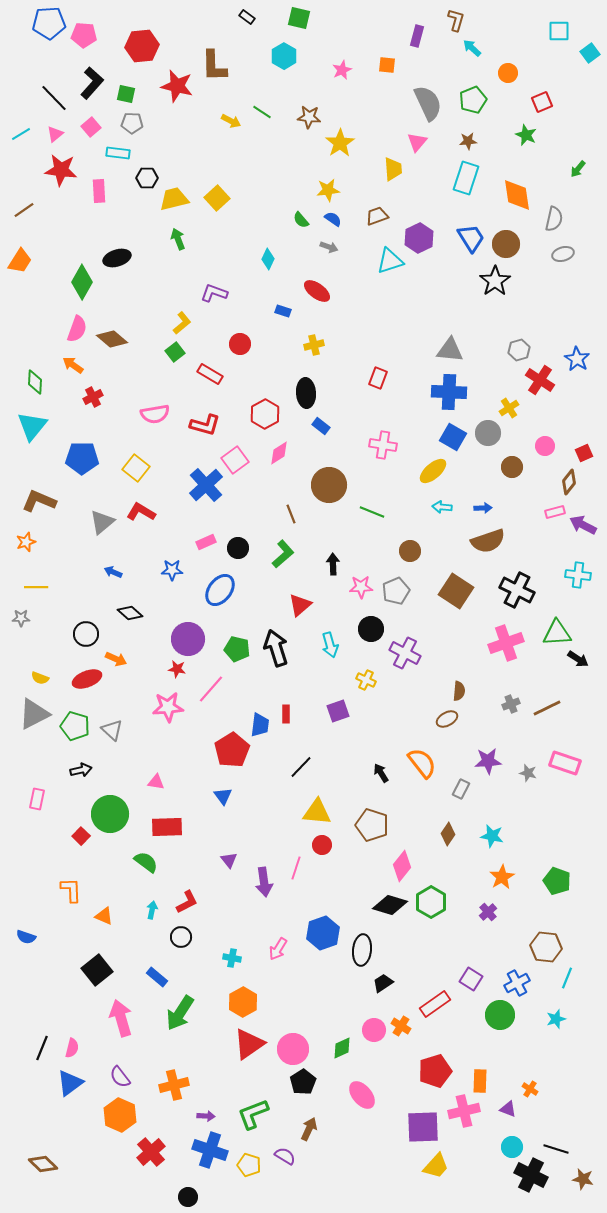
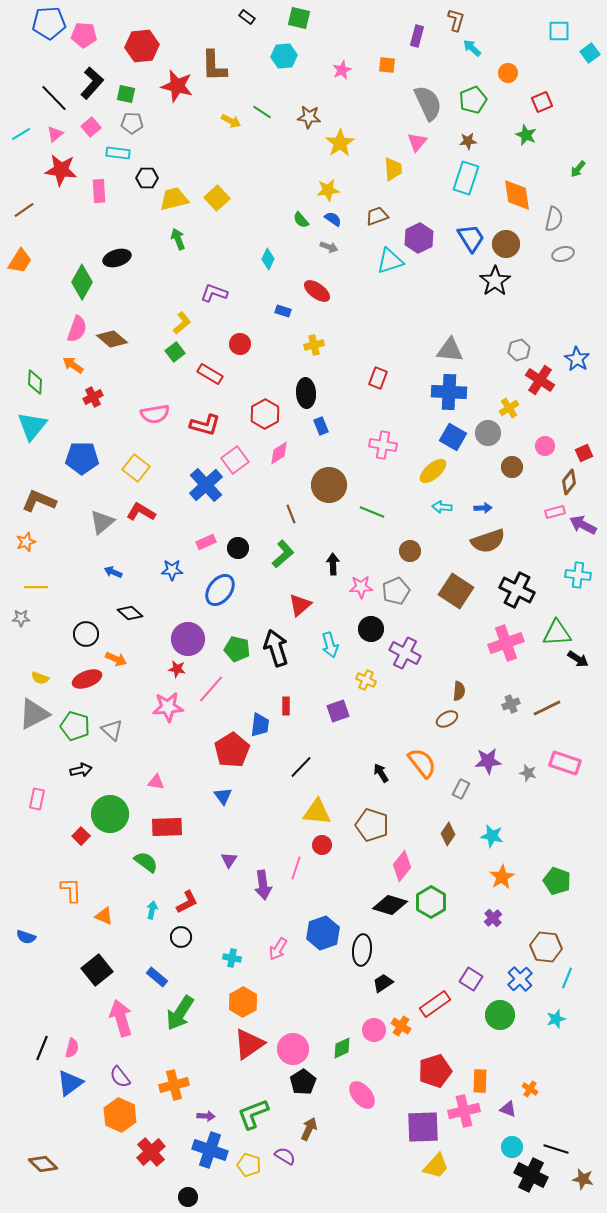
cyan hexagon at (284, 56): rotated 25 degrees clockwise
blue rectangle at (321, 426): rotated 30 degrees clockwise
red rectangle at (286, 714): moved 8 px up
purple triangle at (229, 860): rotated 12 degrees clockwise
purple arrow at (264, 882): moved 1 px left, 3 px down
purple cross at (488, 912): moved 5 px right, 6 px down
blue cross at (517, 983): moved 3 px right, 4 px up; rotated 15 degrees counterclockwise
